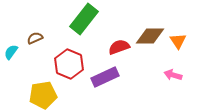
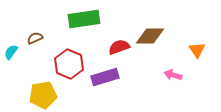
green rectangle: rotated 44 degrees clockwise
orange triangle: moved 19 px right, 9 px down
purple rectangle: rotated 8 degrees clockwise
